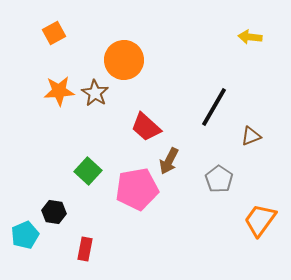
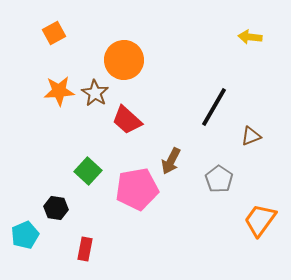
red trapezoid: moved 19 px left, 7 px up
brown arrow: moved 2 px right
black hexagon: moved 2 px right, 4 px up
